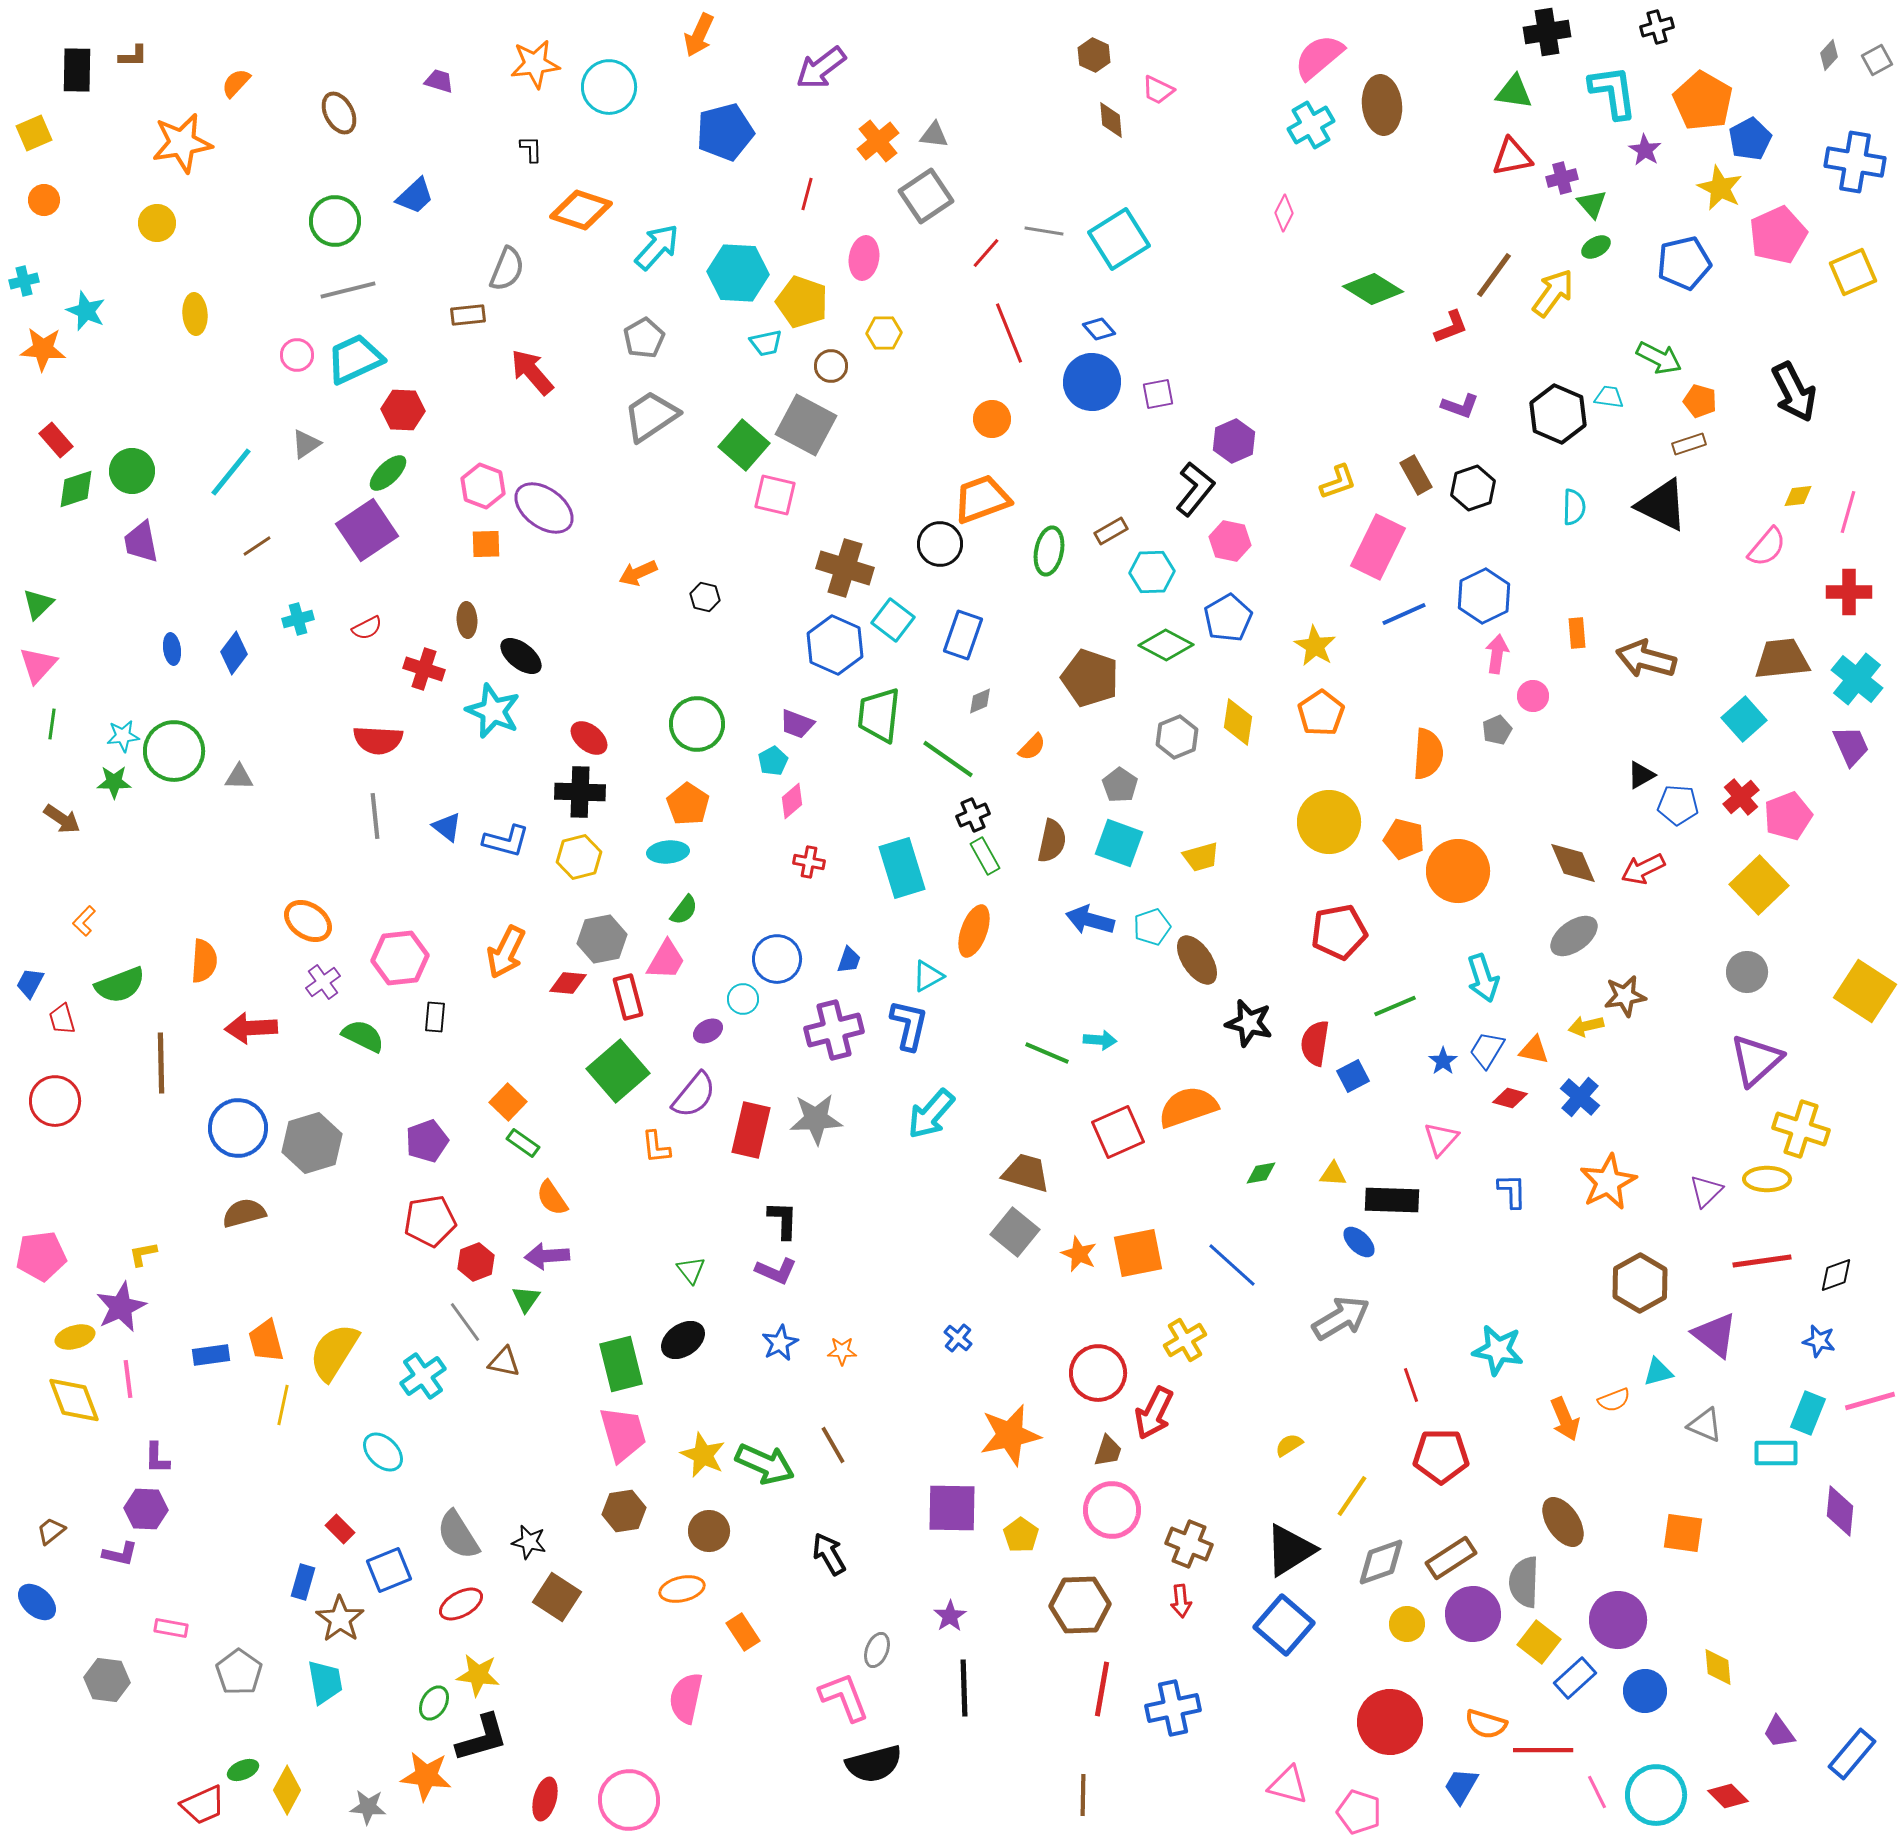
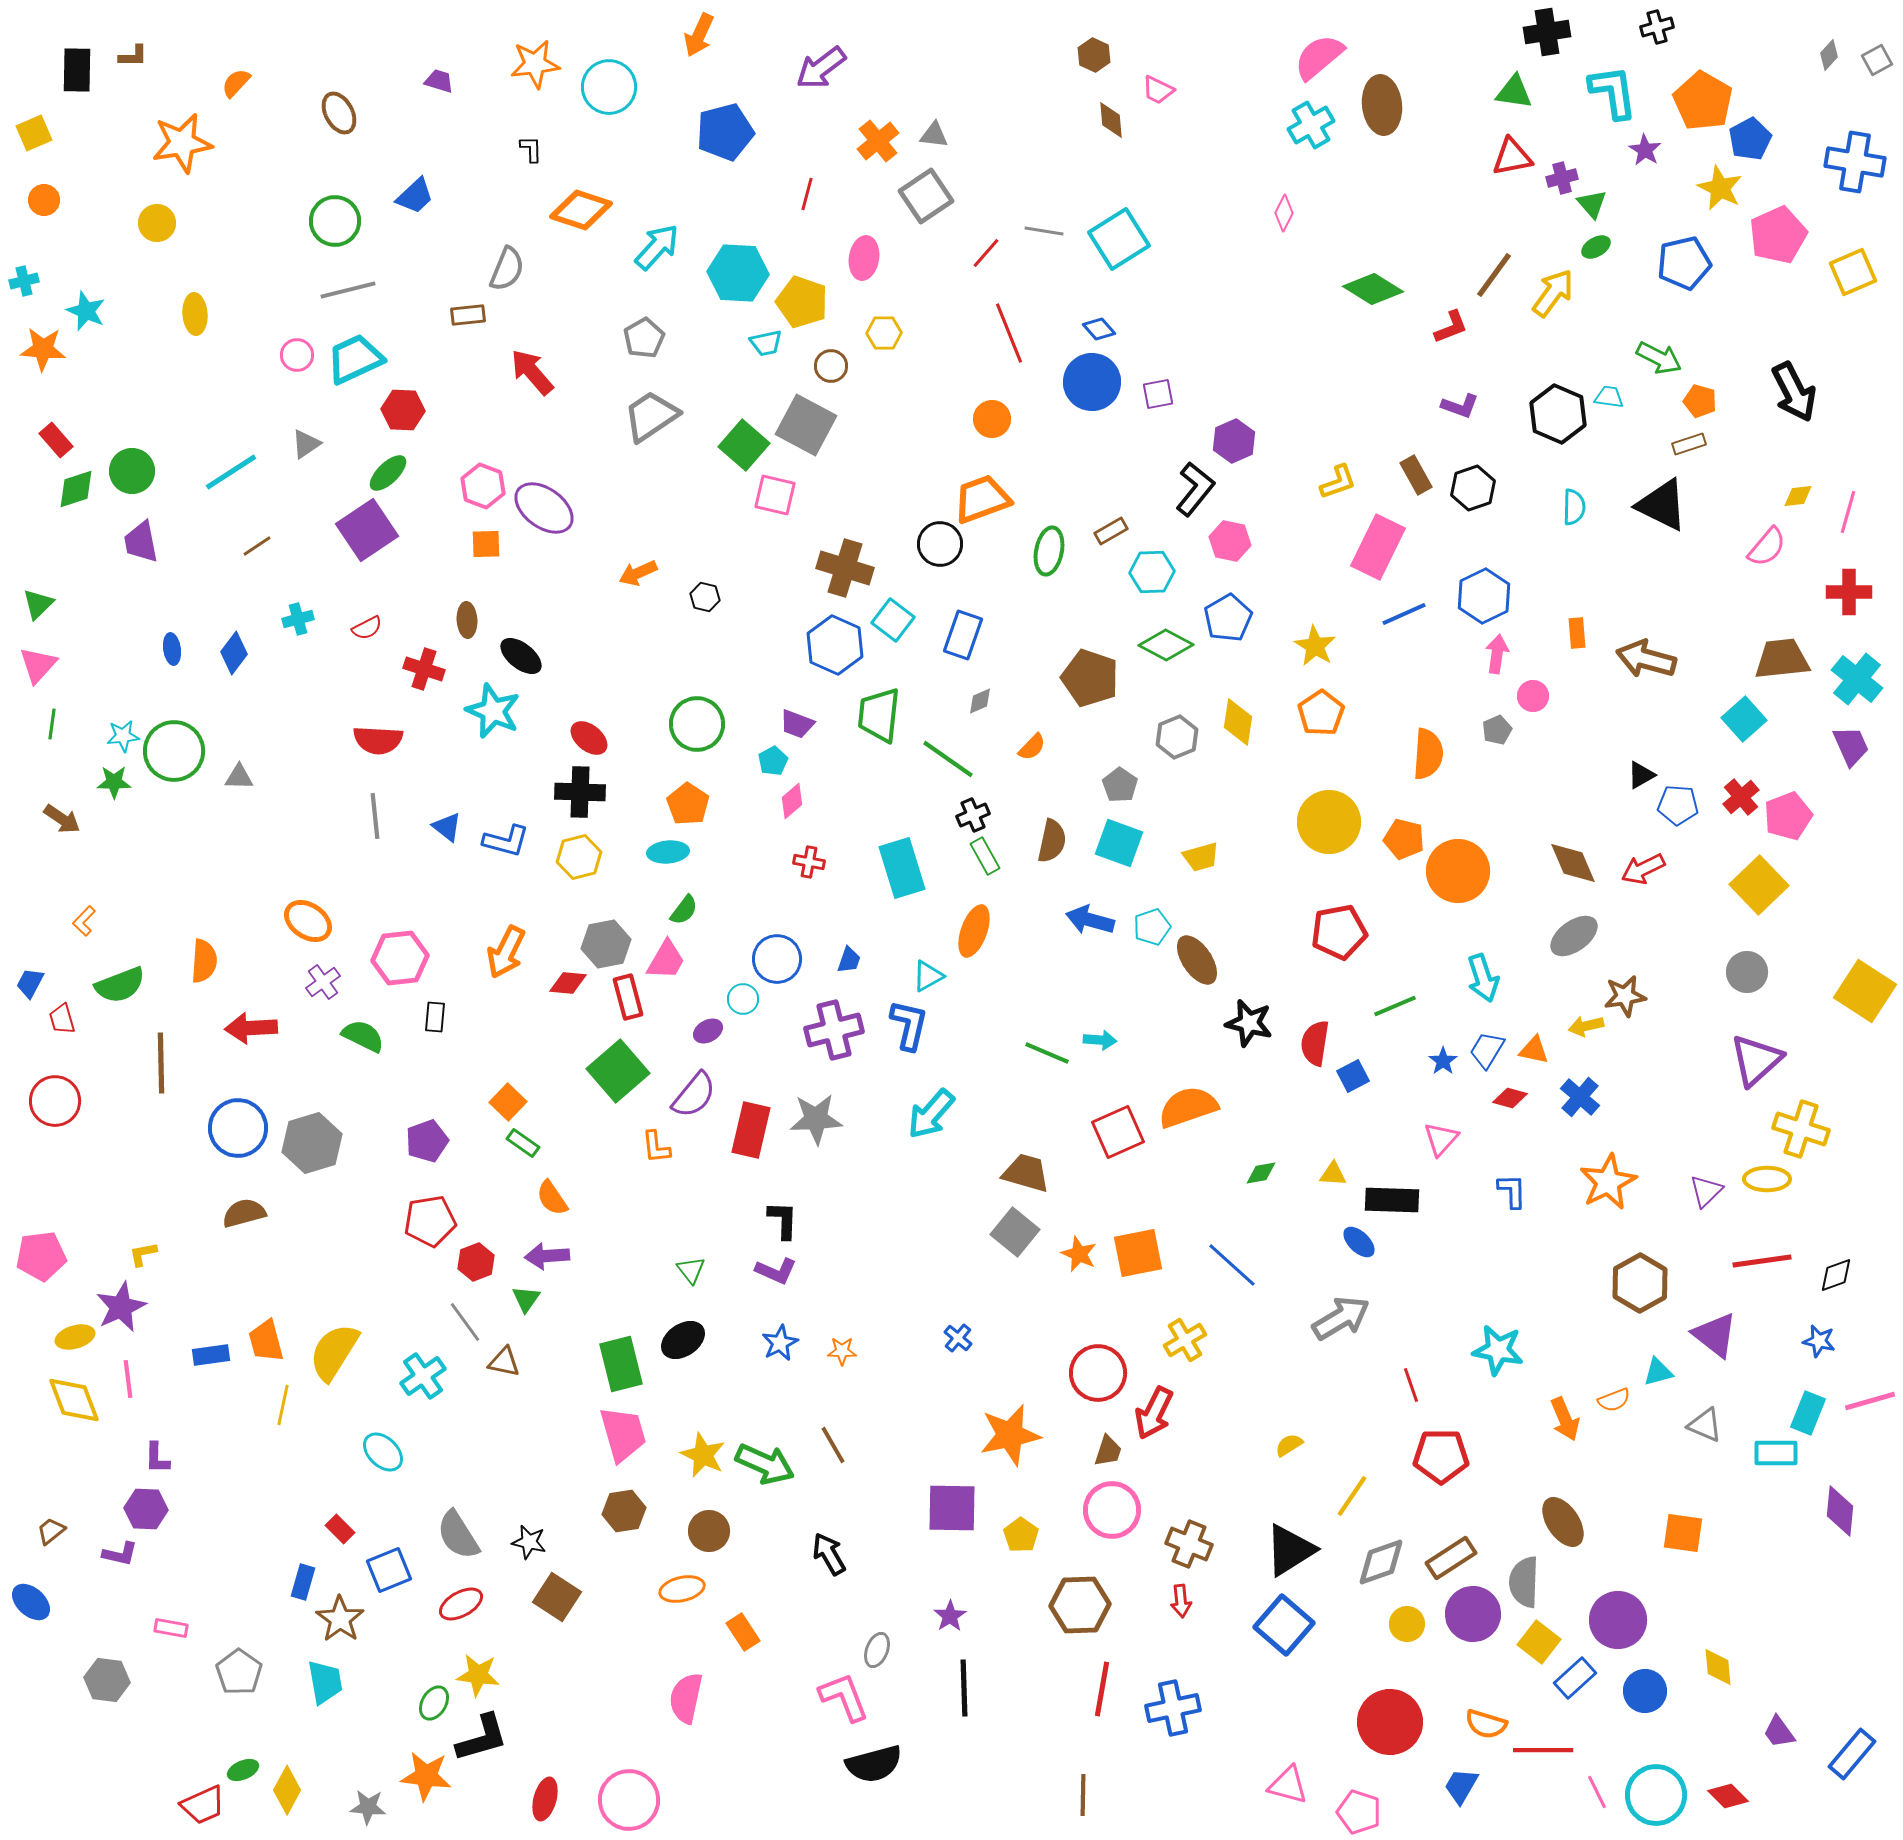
cyan line at (231, 472): rotated 18 degrees clockwise
gray hexagon at (602, 939): moved 4 px right, 5 px down
blue ellipse at (37, 1602): moved 6 px left
